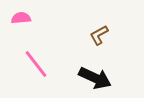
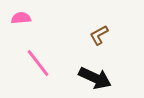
pink line: moved 2 px right, 1 px up
